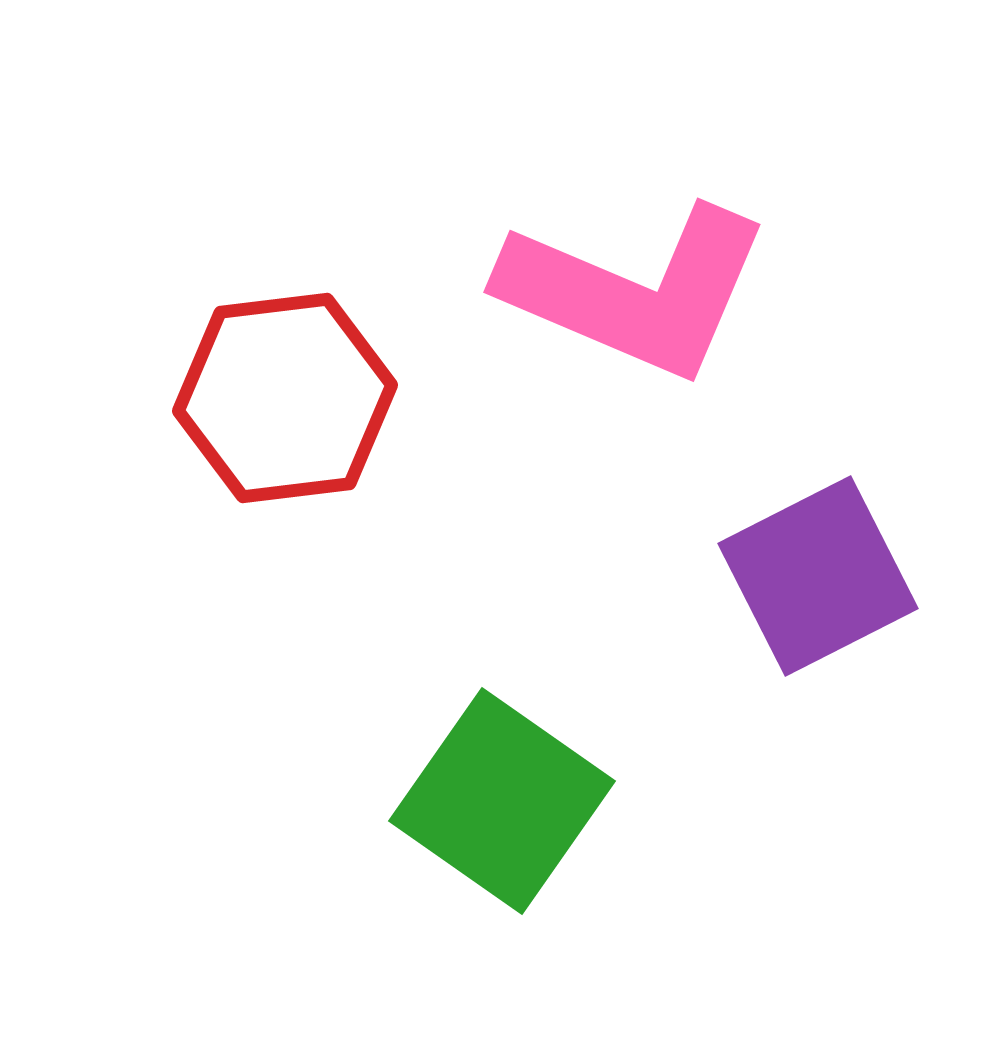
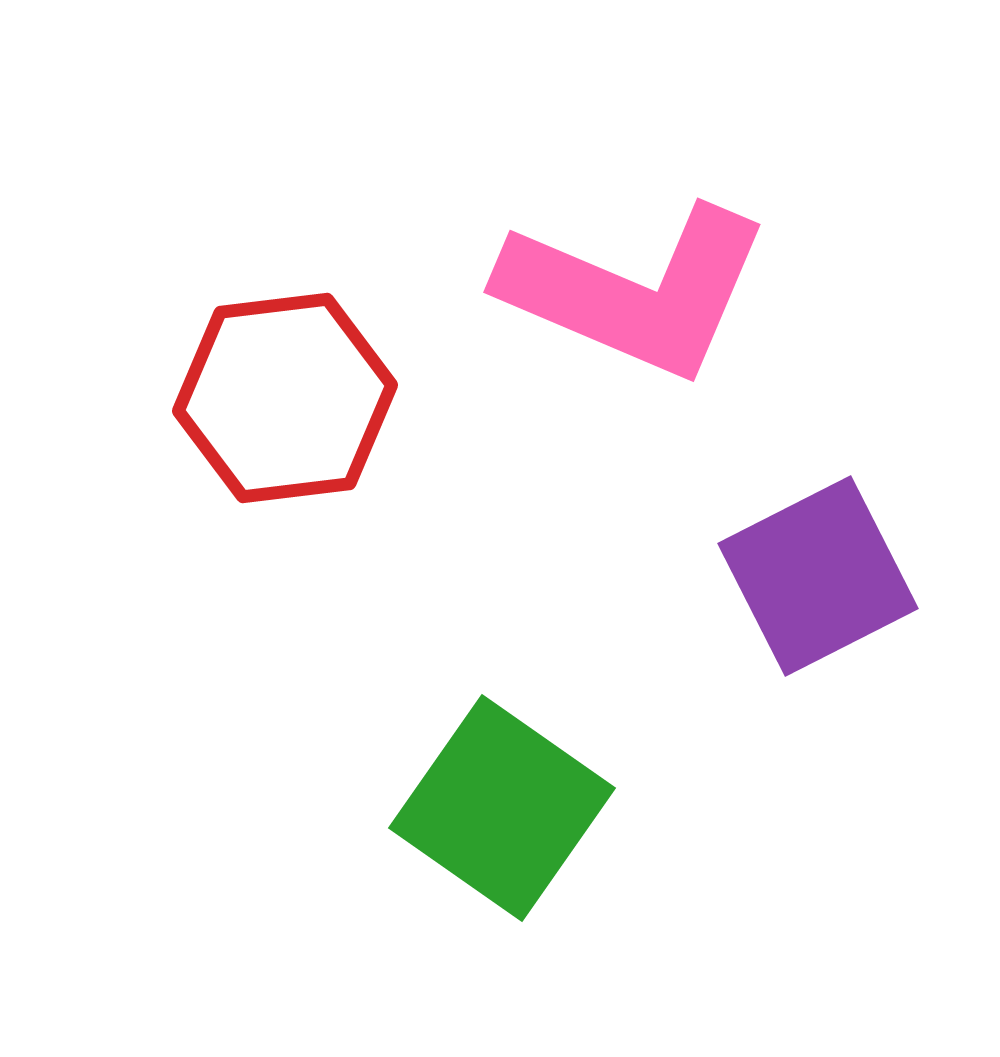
green square: moved 7 px down
